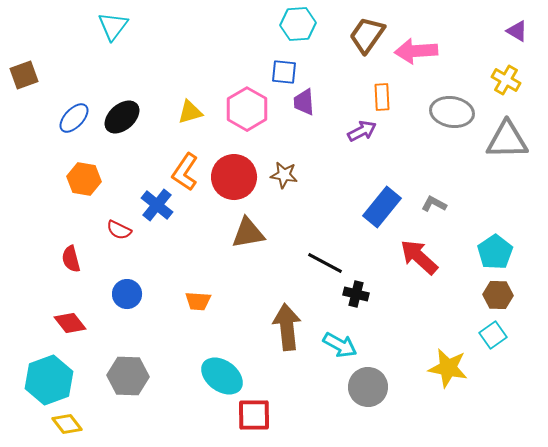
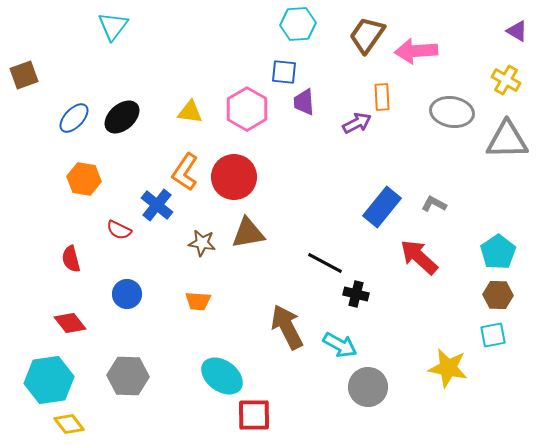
yellow triangle at (190, 112): rotated 24 degrees clockwise
purple arrow at (362, 131): moved 5 px left, 8 px up
brown star at (284, 175): moved 82 px left, 68 px down
cyan pentagon at (495, 252): moved 3 px right
brown arrow at (287, 327): rotated 21 degrees counterclockwise
cyan square at (493, 335): rotated 24 degrees clockwise
cyan hexagon at (49, 380): rotated 12 degrees clockwise
yellow diamond at (67, 424): moved 2 px right
